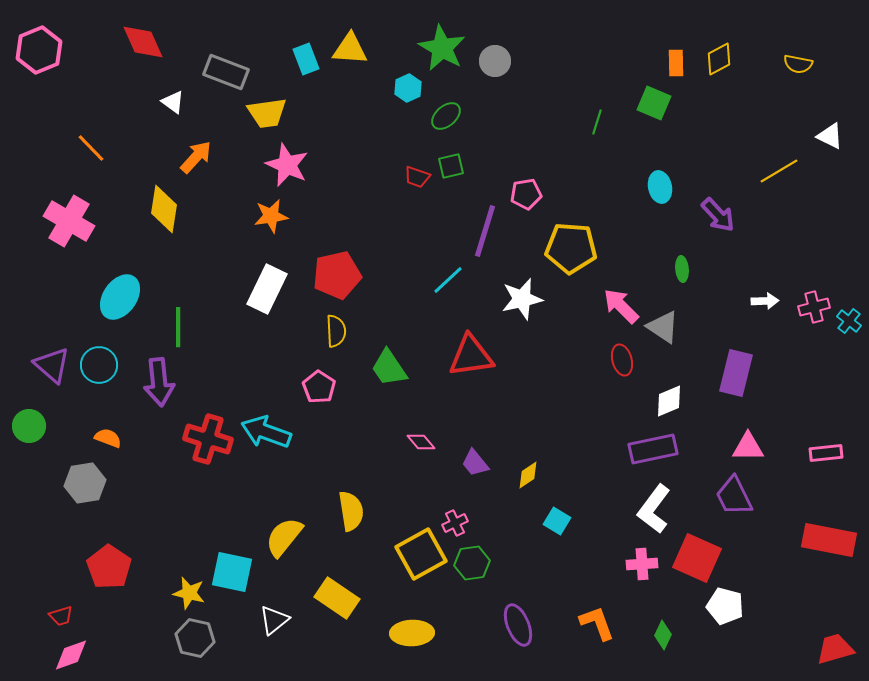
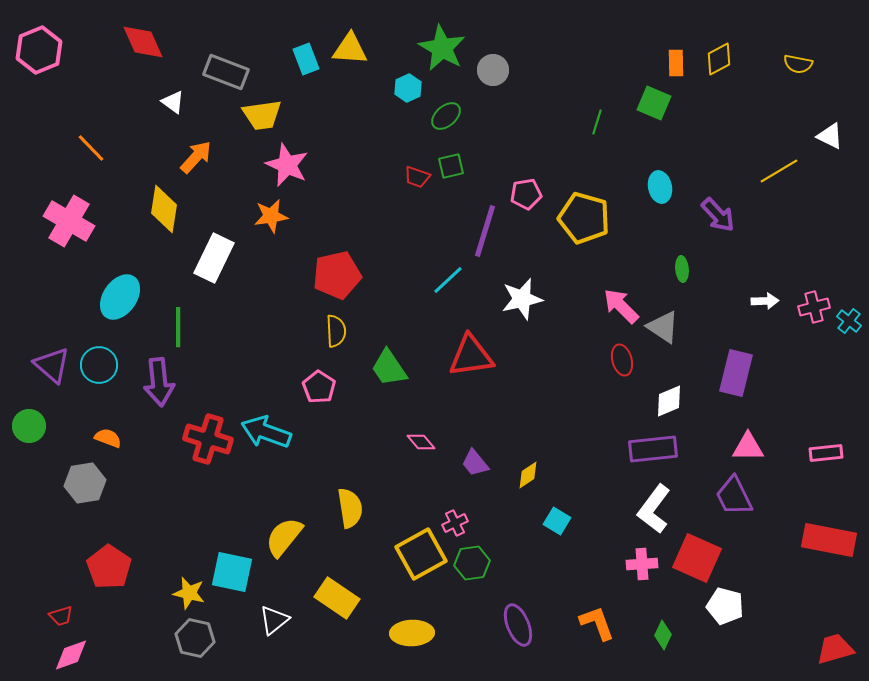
gray circle at (495, 61): moved 2 px left, 9 px down
yellow trapezoid at (267, 113): moved 5 px left, 2 px down
yellow pentagon at (571, 248): moved 13 px right, 30 px up; rotated 12 degrees clockwise
white rectangle at (267, 289): moved 53 px left, 31 px up
purple rectangle at (653, 449): rotated 6 degrees clockwise
yellow semicircle at (351, 511): moved 1 px left, 3 px up
